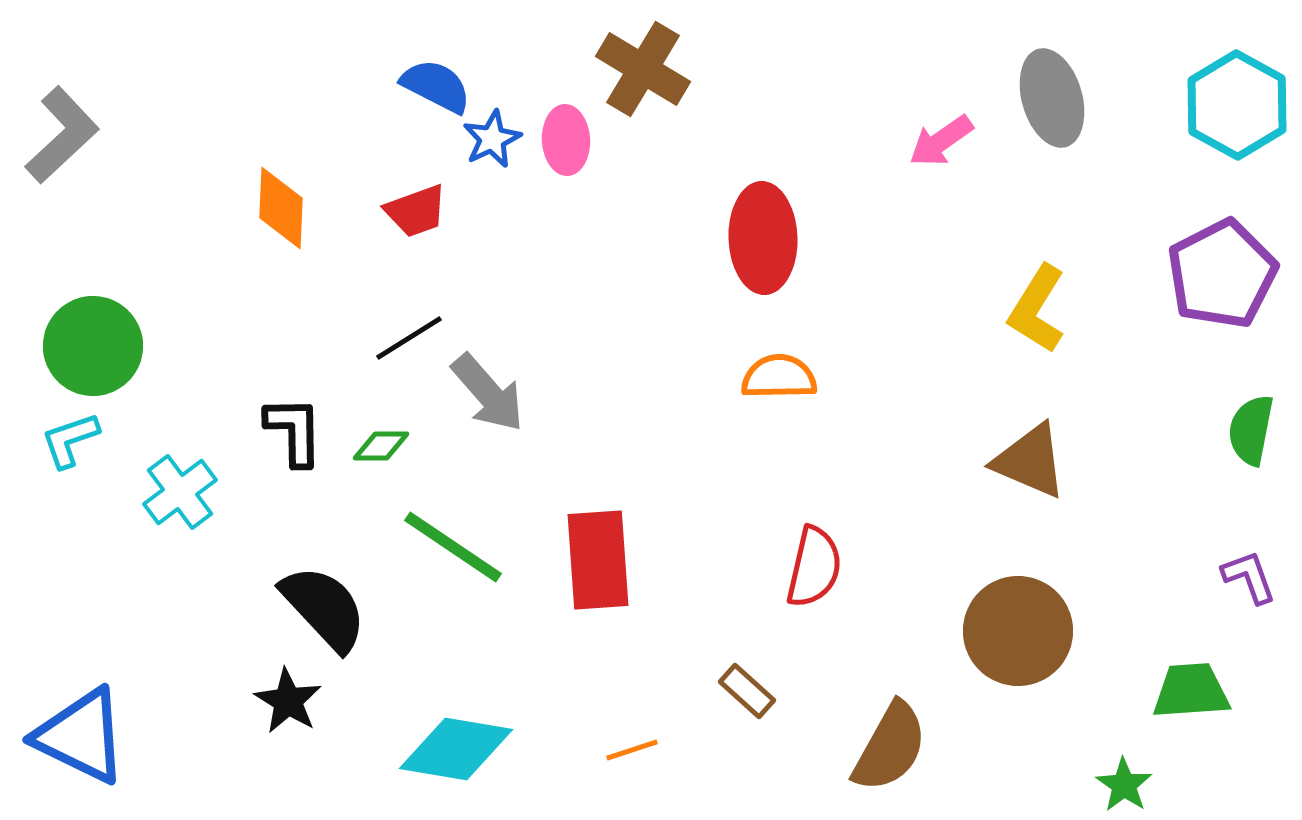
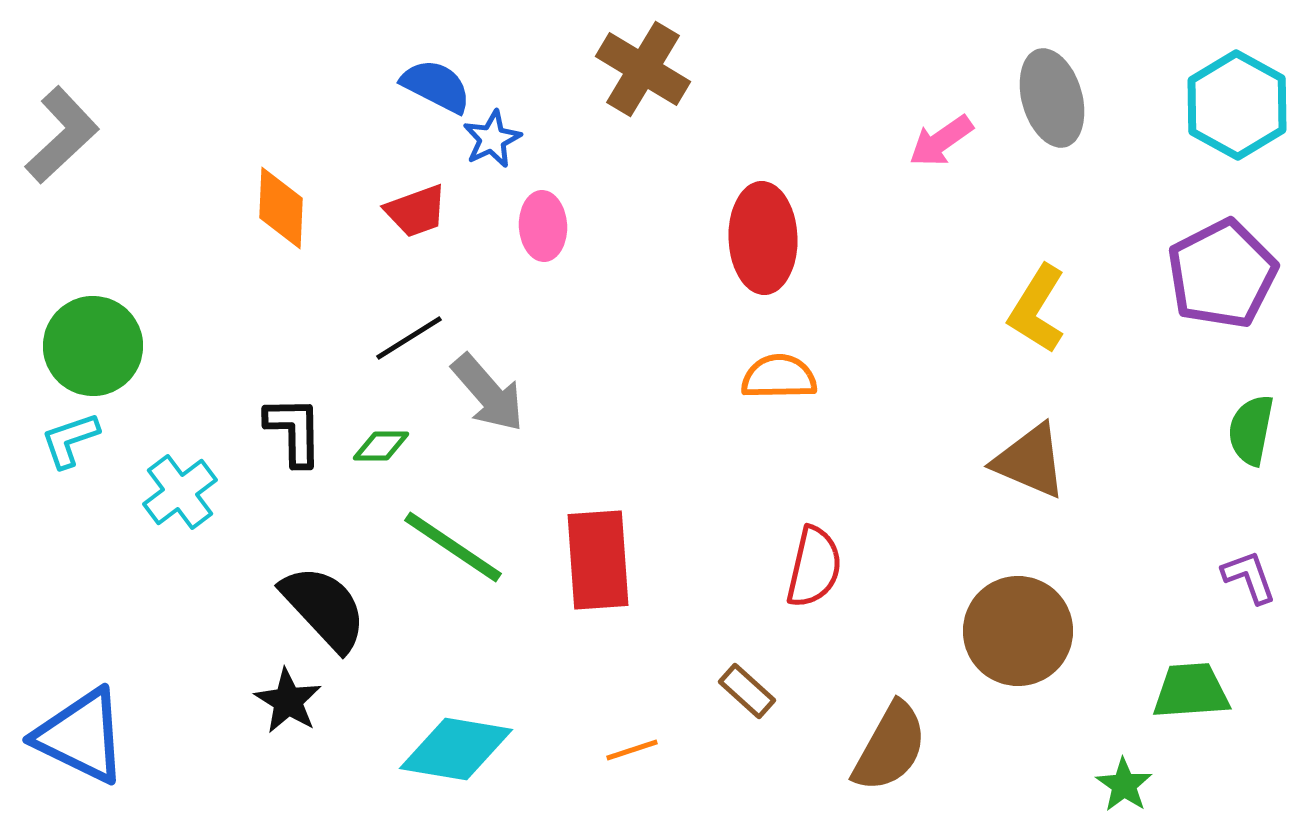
pink ellipse: moved 23 px left, 86 px down
